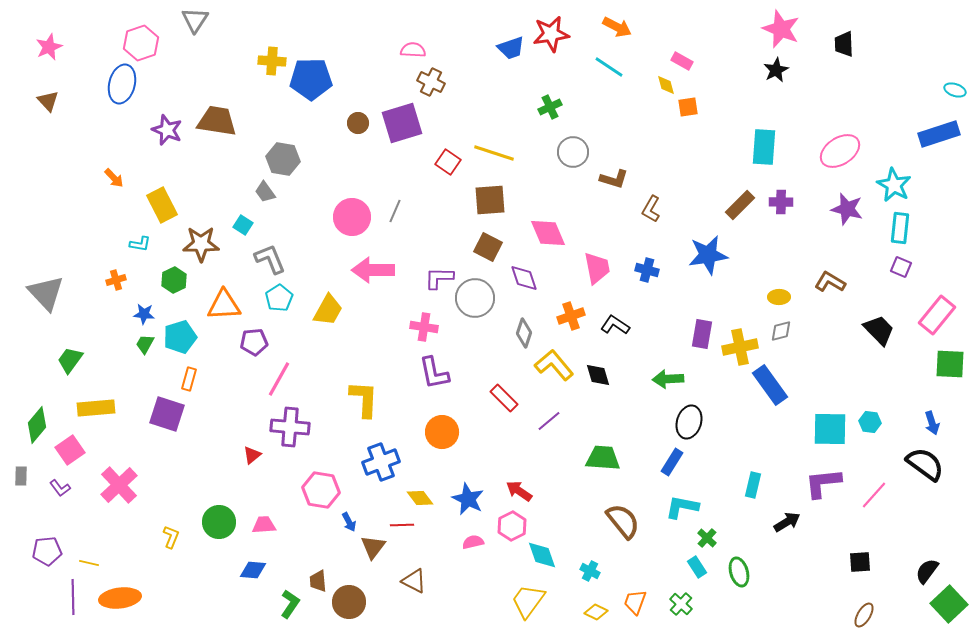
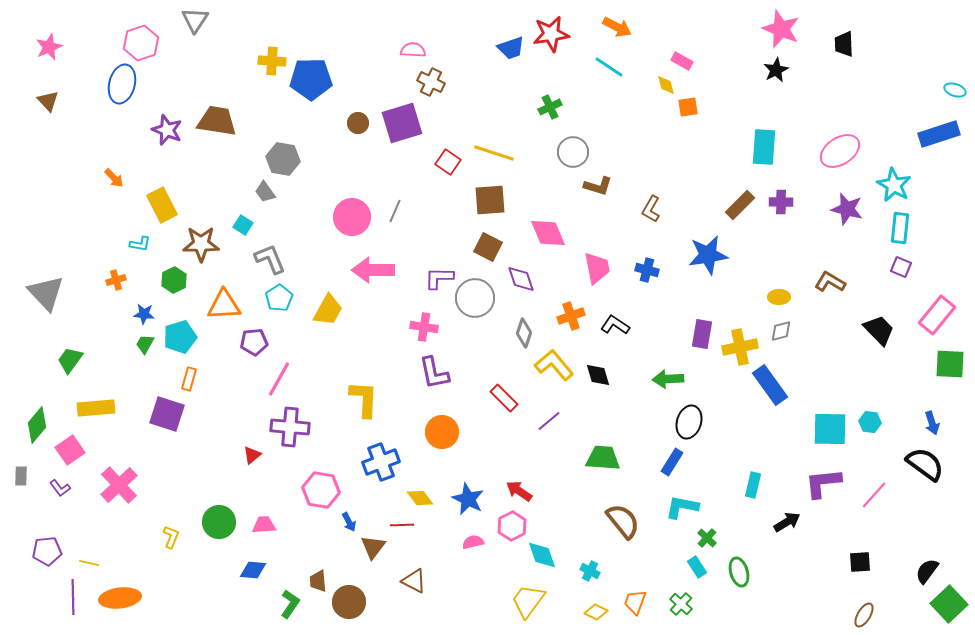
brown L-shape at (614, 179): moved 16 px left, 7 px down
purple diamond at (524, 278): moved 3 px left, 1 px down
